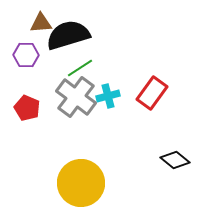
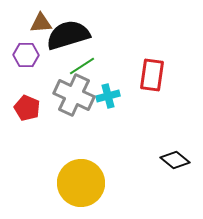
green line: moved 2 px right, 2 px up
red rectangle: moved 18 px up; rotated 28 degrees counterclockwise
gray cross: moved 2 px left, 2 px up; rotated 12 degrees counterclockwise
